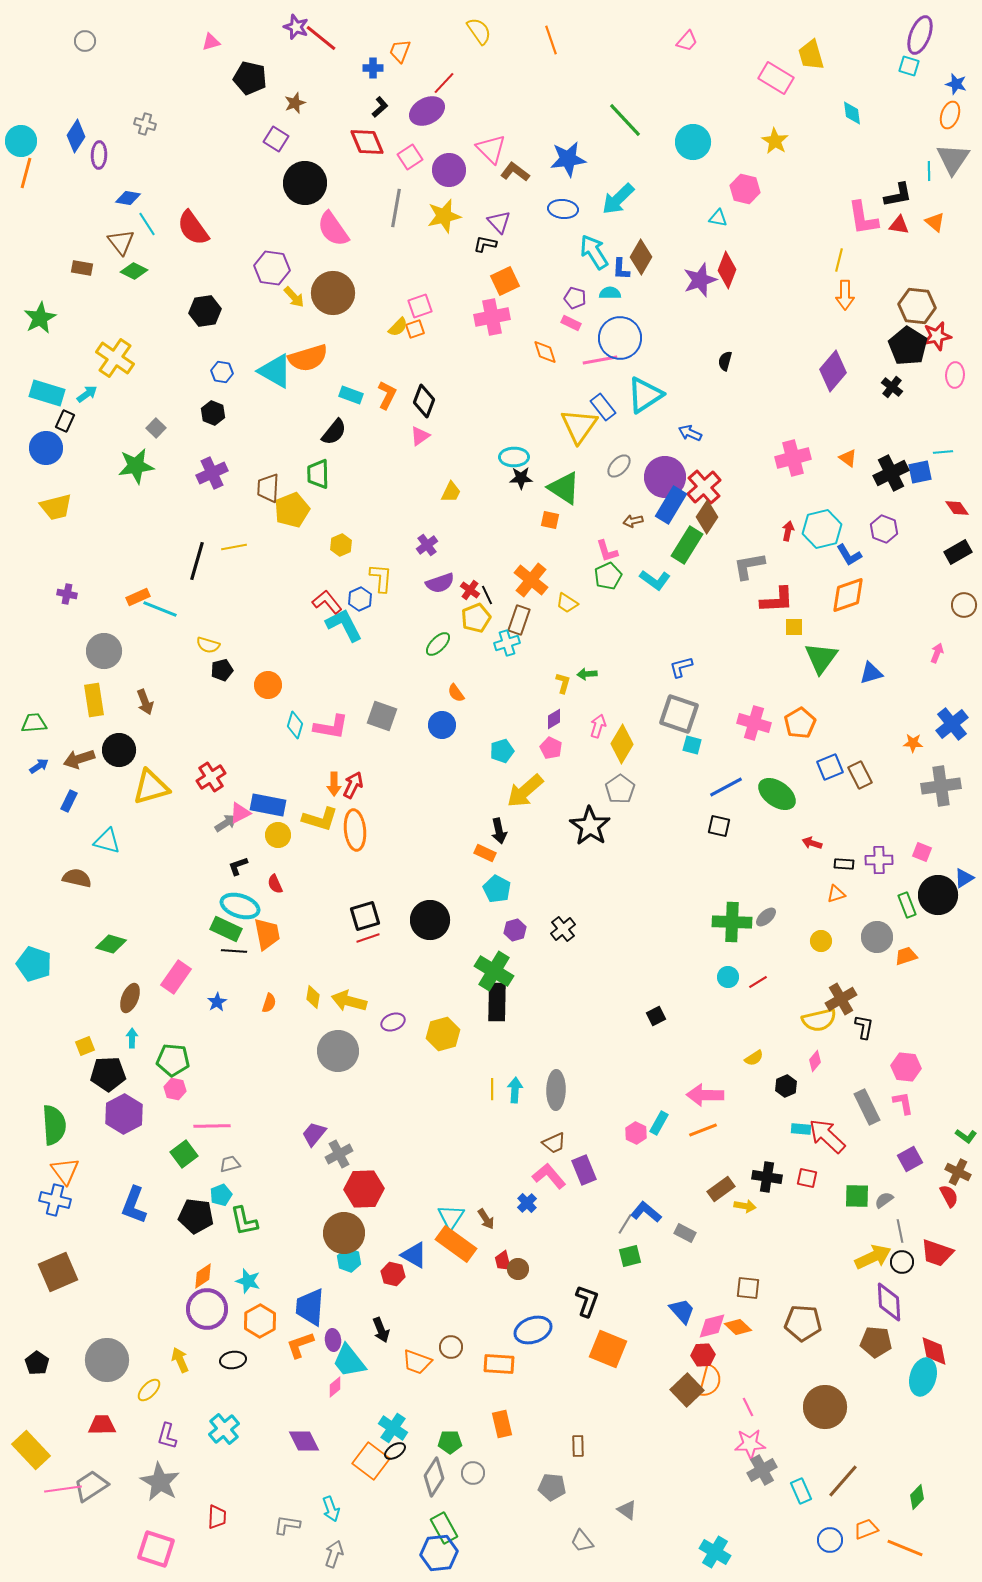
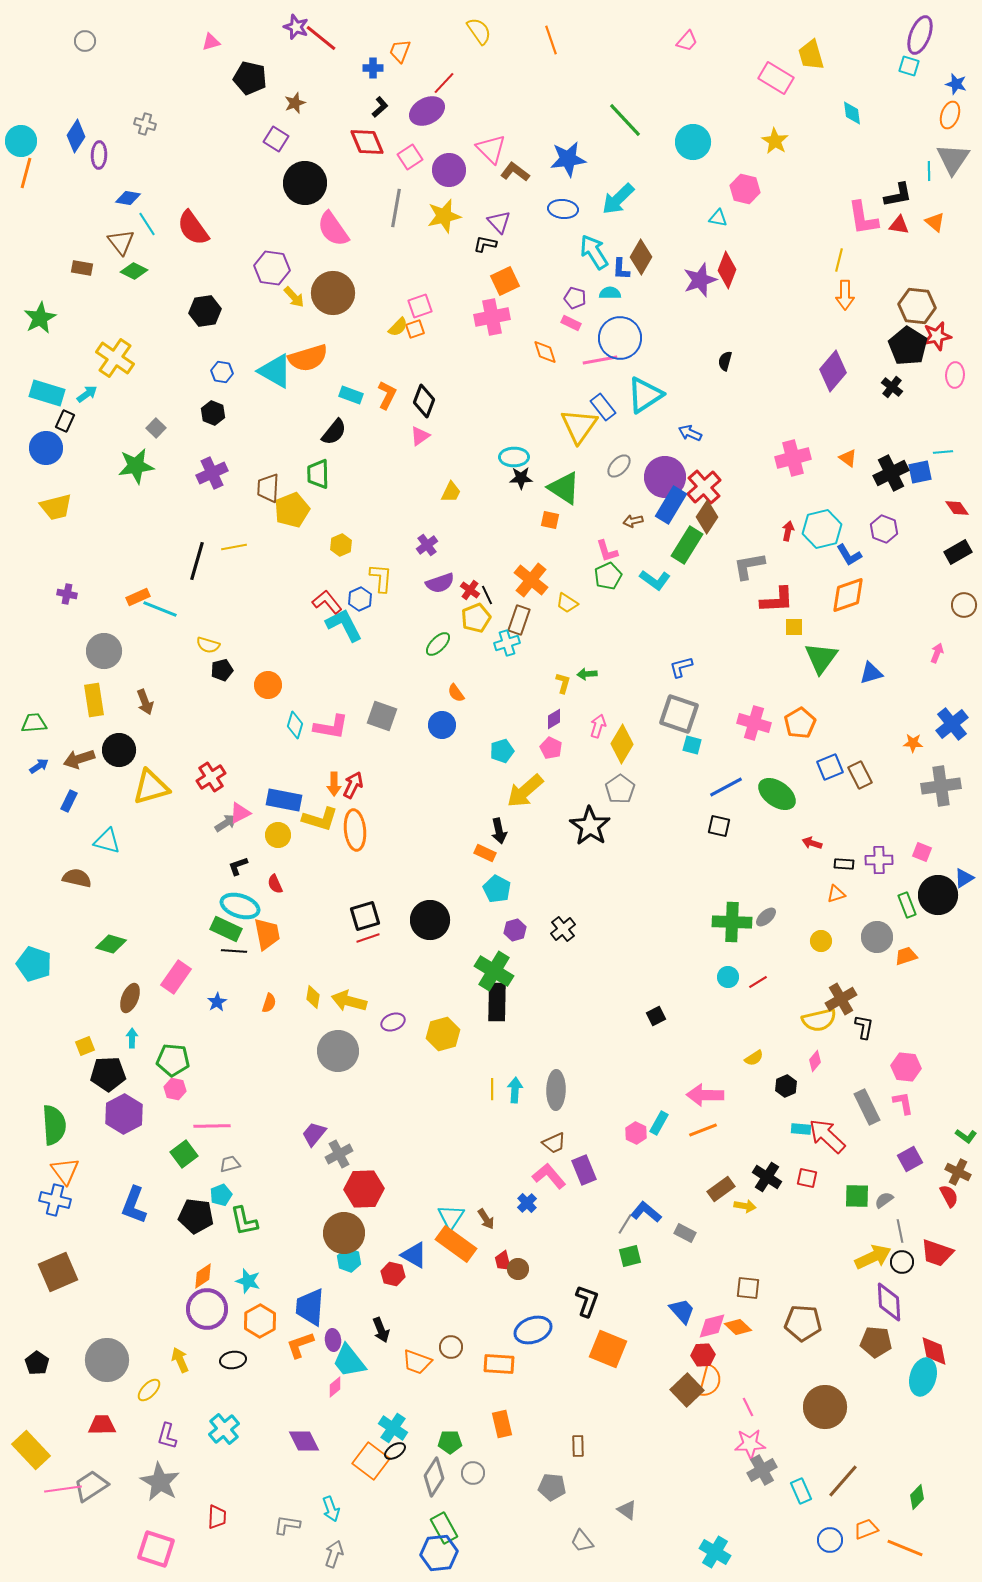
blue rectangle at (268, 805): moved 16 px right, 5 px up
black cross at (767, 1177): rotated 24 degrees clockwise
